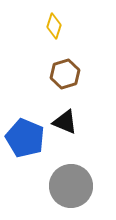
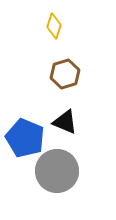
gray circle: moved 14 px left, 15 px up
